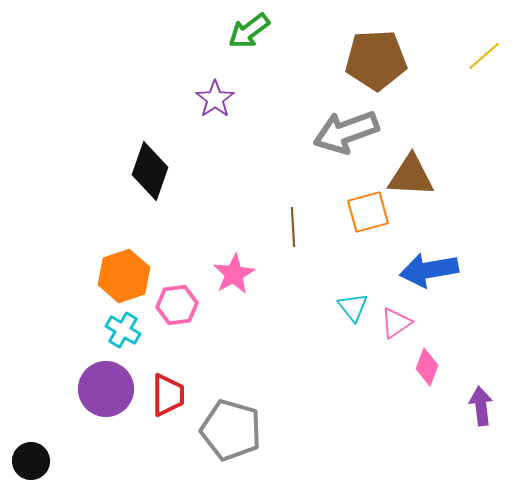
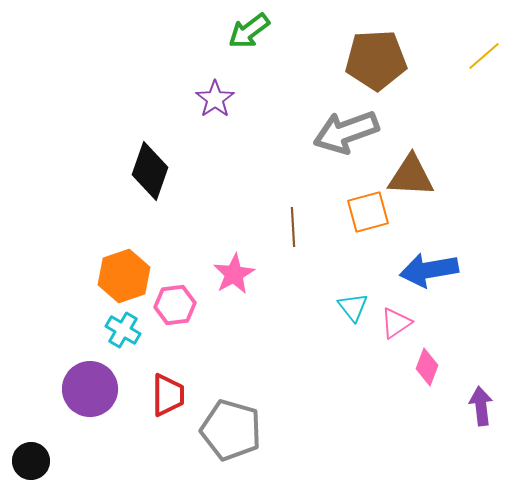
pink hexagon: moved 2 px left
purple circle: moved 16 px left
